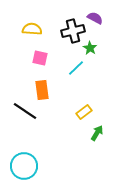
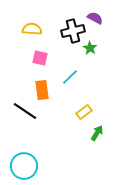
cyan line: moved 6 px left, 9 px down
